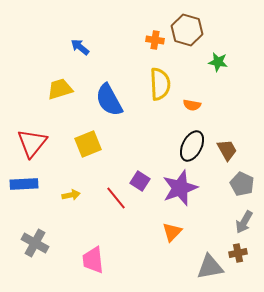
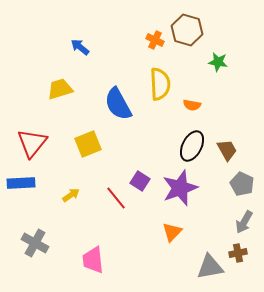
orange cross: rotated 18 degrees clockwise
blue semicircle: moved 9 px right, 4 px down
blue rectangle: moved 3 px left, 1 px up
yellow arrow: rotated 24 degrees counterclockwise
